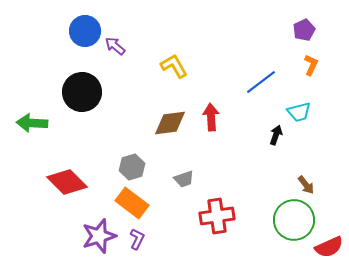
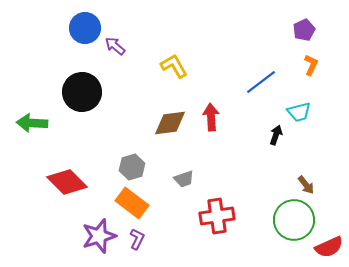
blue circle: moved 3 px up
